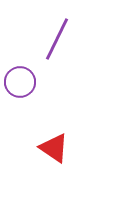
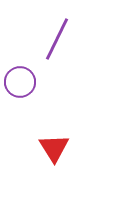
red triangle: rotated 24 degrees clockwise
